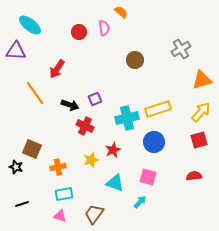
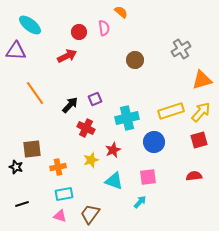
red arrow: moved 10 px right, 13 px up; rotated 150 degrees counterclockwise
black arrow: rotated 66 degrees counterclockwise
yellow rectangle: moved 13 px right, 2 px down
red cross: moved 1 px right, 2 px down
brown square: rotated 30 degrees counterclockwise
pink square: rotated 24 degrees counterclockwise
cyan triangle: moved 1 px left, 2 px up
brown trapezoid: moved 4 px left
